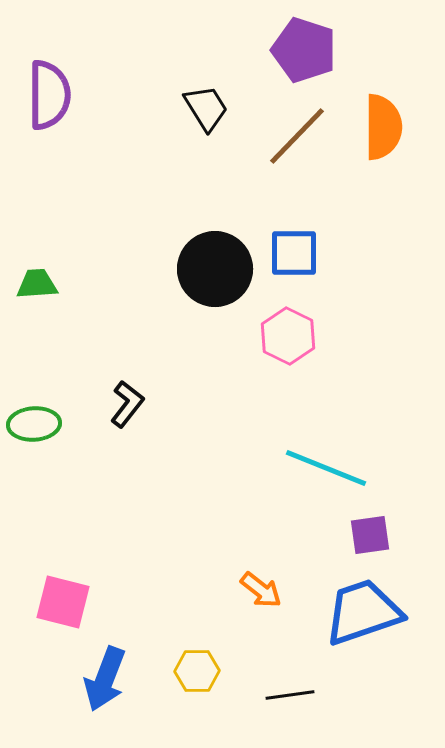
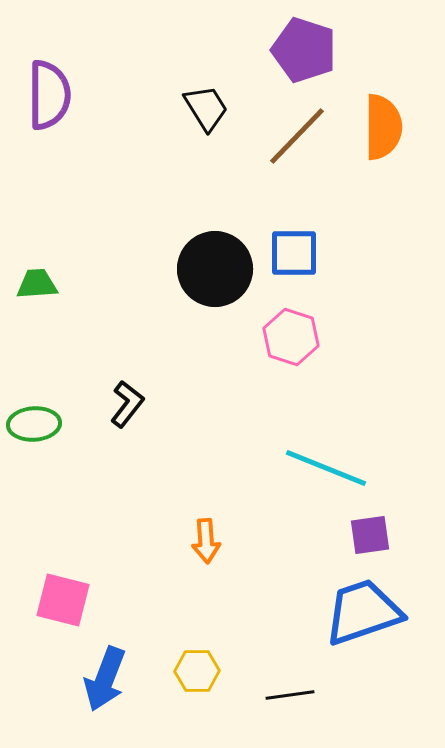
pink hexagon: moved 3 px right, 1 px down; rotated 8 degrees counterclockwise
orange arrow: moved 55 px left, 49 px up; rotated 48 degrees clockwise
pink square: moved 2 px up
